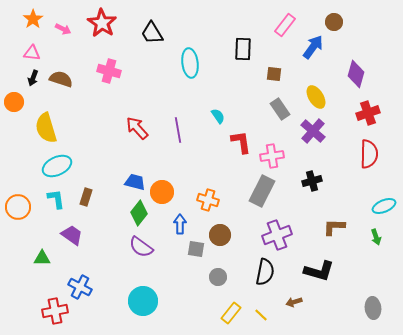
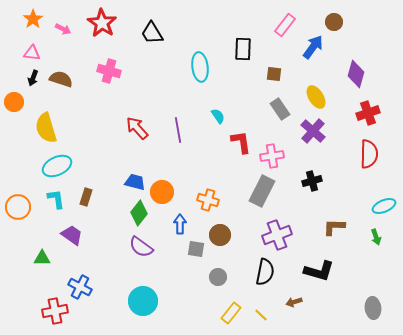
cyan ellipse at (190, 63): moved 10 px right, 4 px down
